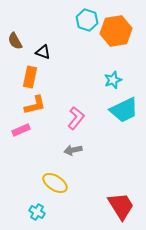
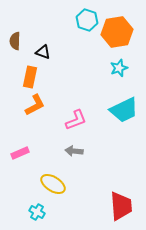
orange hexagon: moved 1 px right, 1 px down
brown semicircle: rotated 30 degrees clockwise
cyan star: moved 6 px right, 12 px up
orange L-shape: rotated 15 degrees counterclockwise
pink L-shape: moved 2 px down; rotated 30 degrees clockwise
pink rectangle: moved 1 px left, 23 px down
gray arrow: moved 1 px right, 1 px down; rotated 18 degrees clockwise
yellow ellipse: moved 2 px left, 1 px down
red trapezoid: rotated 28 degrees clockwise
